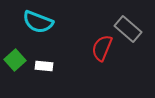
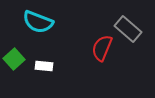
green square: moved 1 px left, 1 px up
